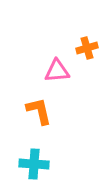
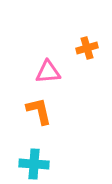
pink triangle: moved 9 px left, 1 px down
